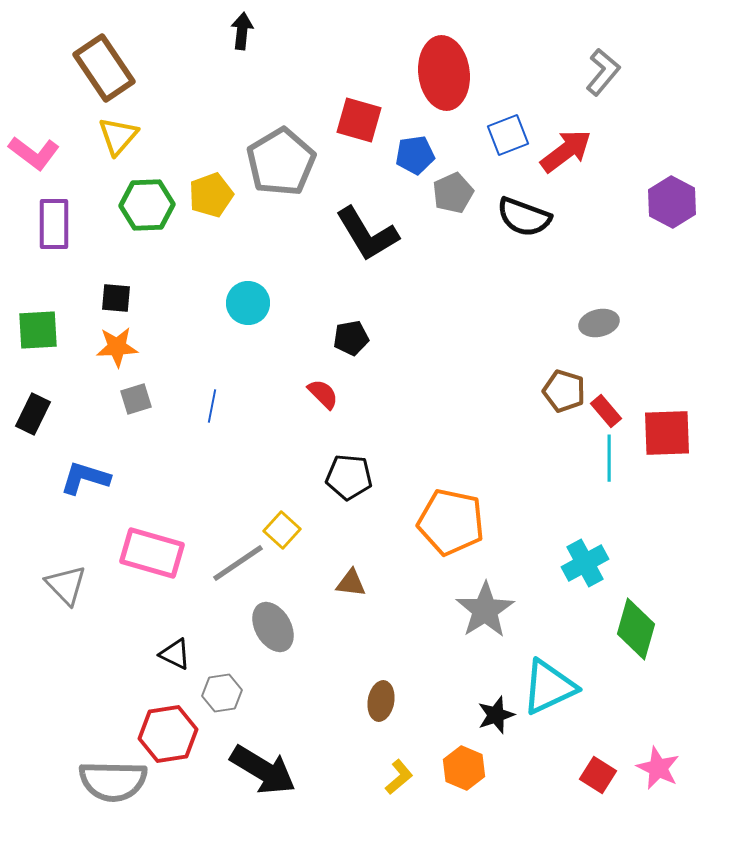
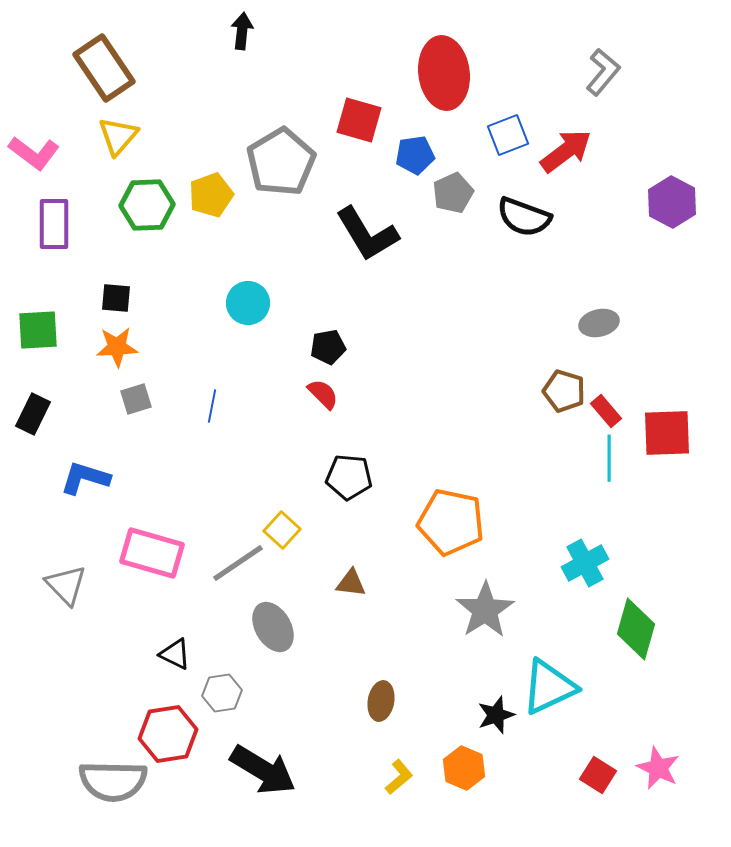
black pentagon at (351, 338): moved 23 px left, 9 px down
